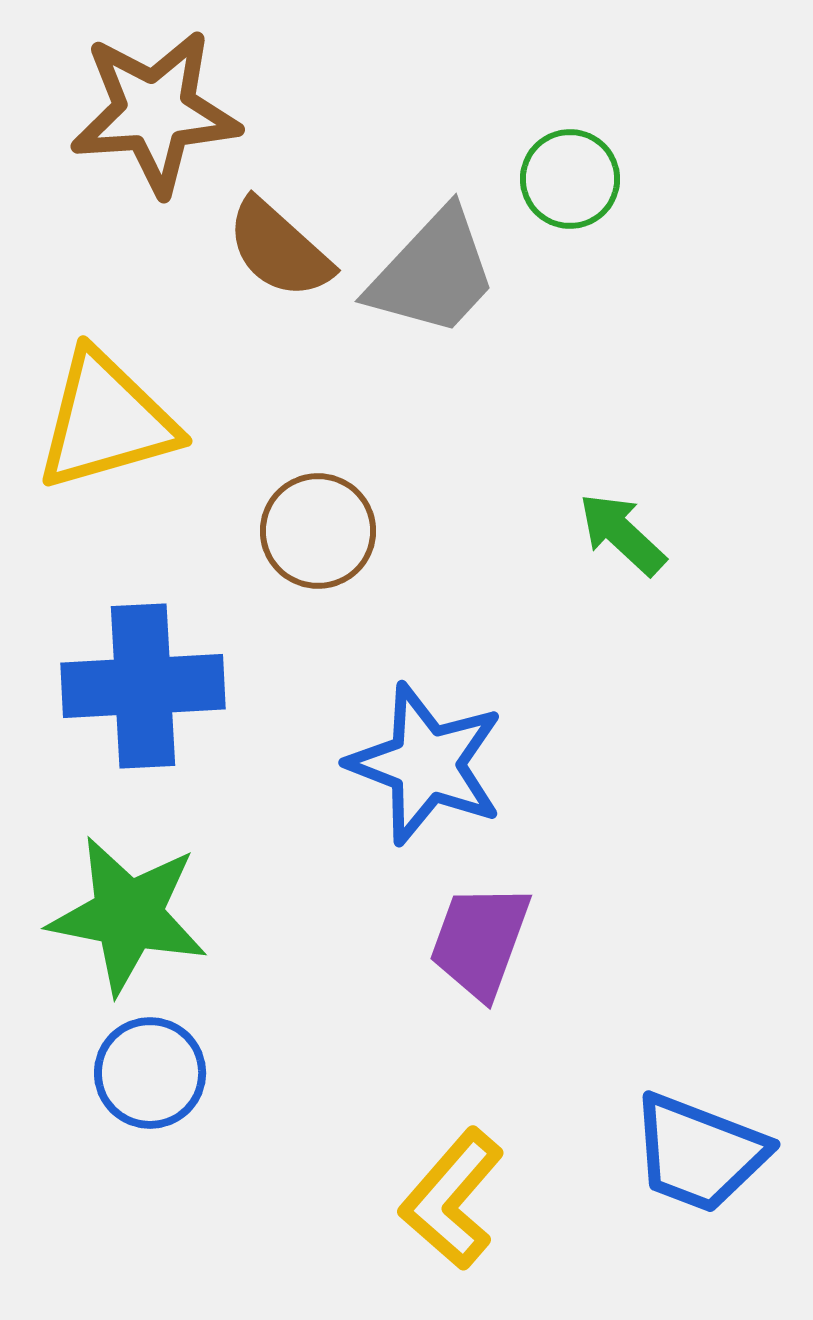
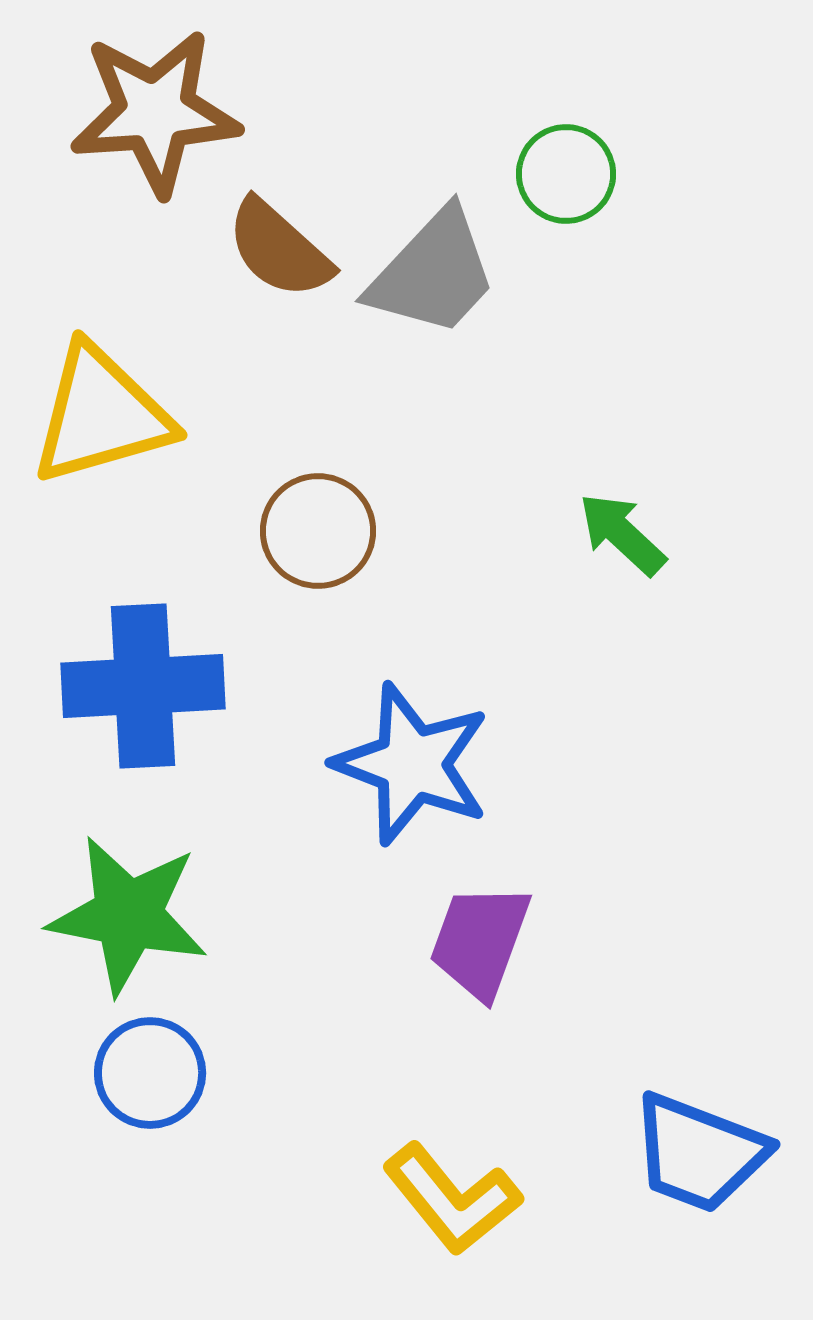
green circle: moved 4 px left, 5 px up
yellow triangle: moved 5 px left, 6 px up
blue star: moved 14 px left
yellow L-shape: rotated 80 degrees counterclockwise
